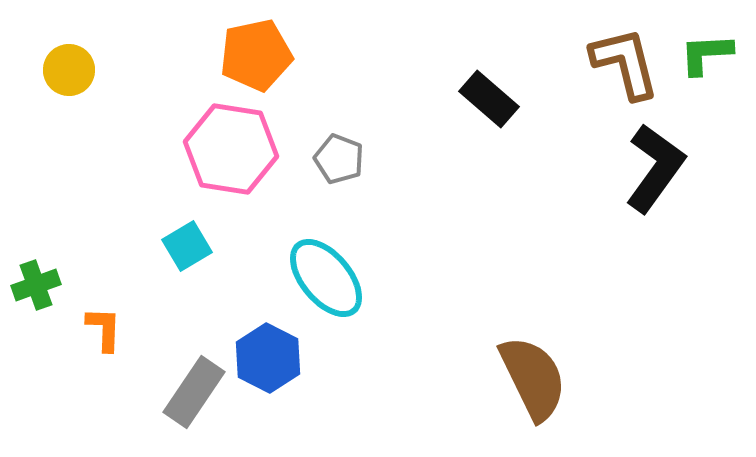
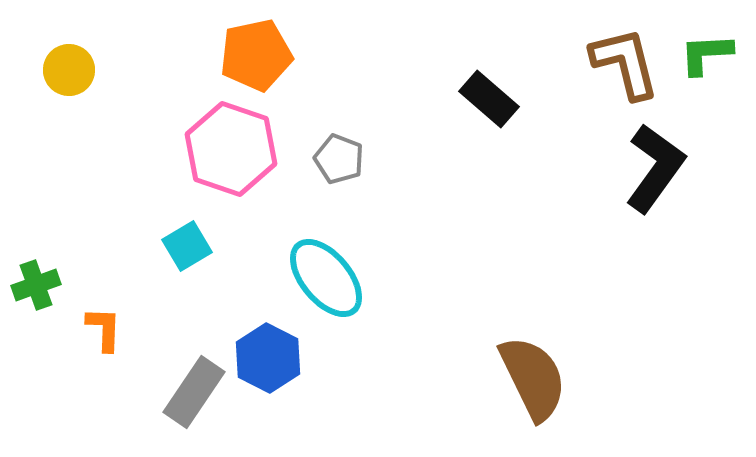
pink hexagon: rotated 10 degrees clockwise
